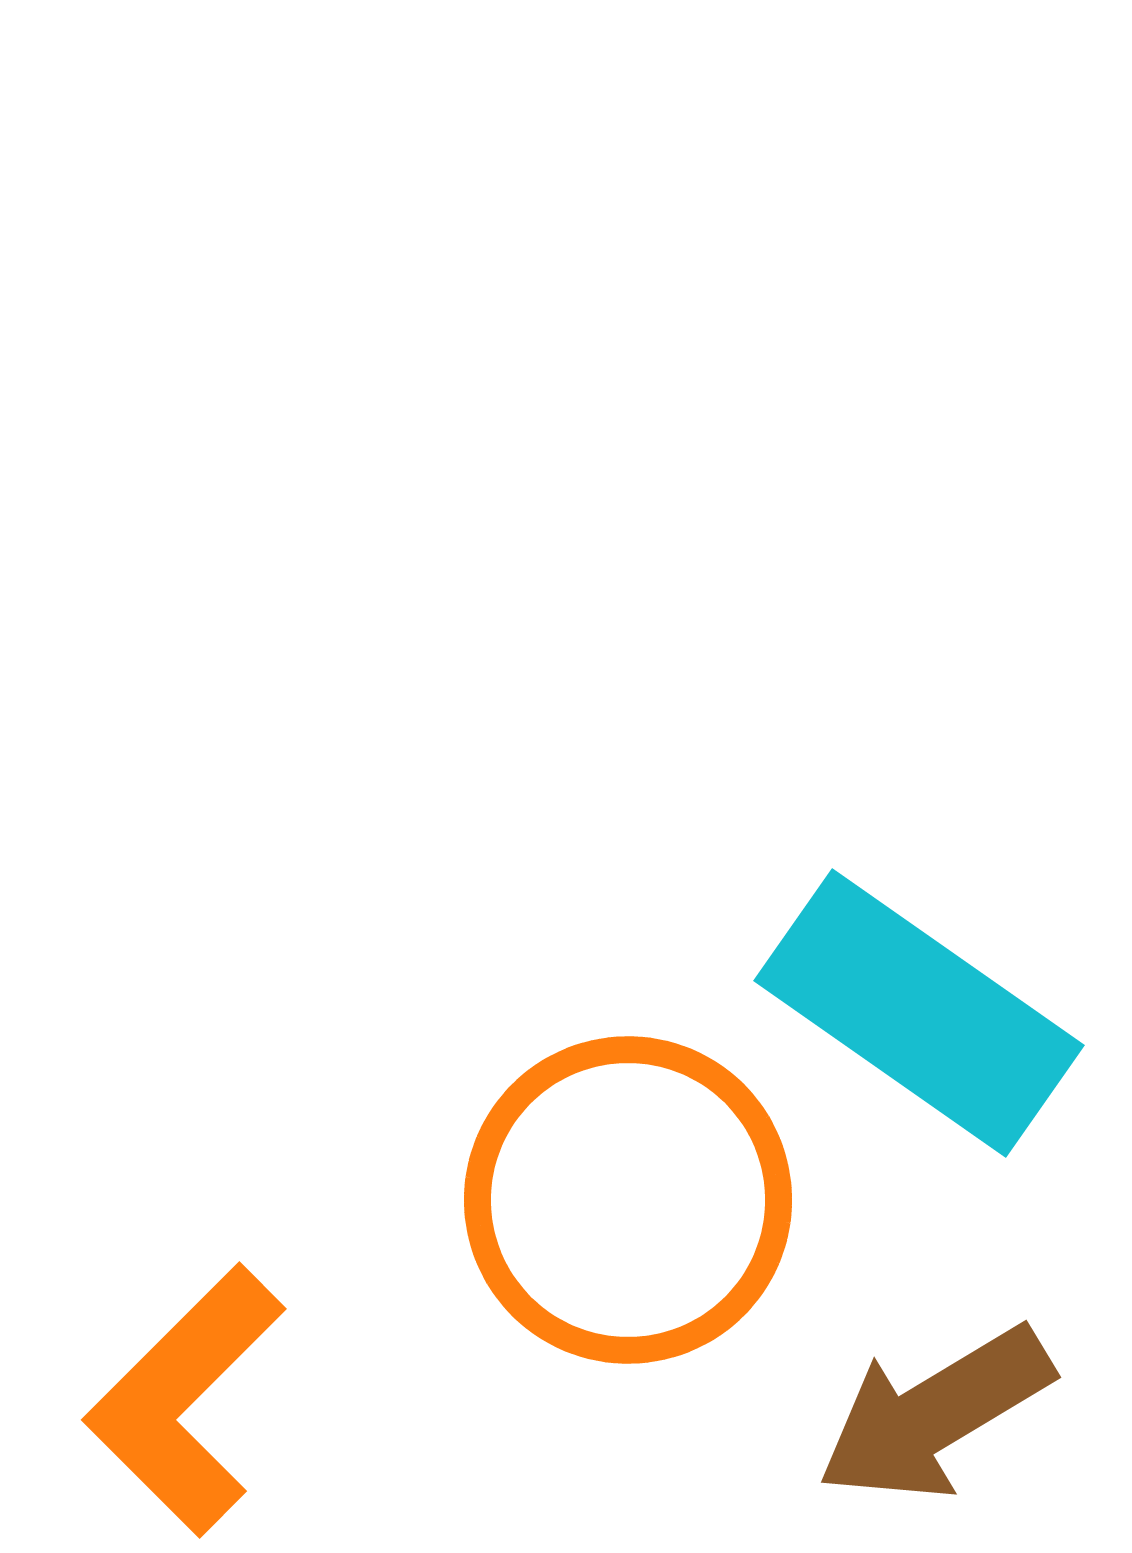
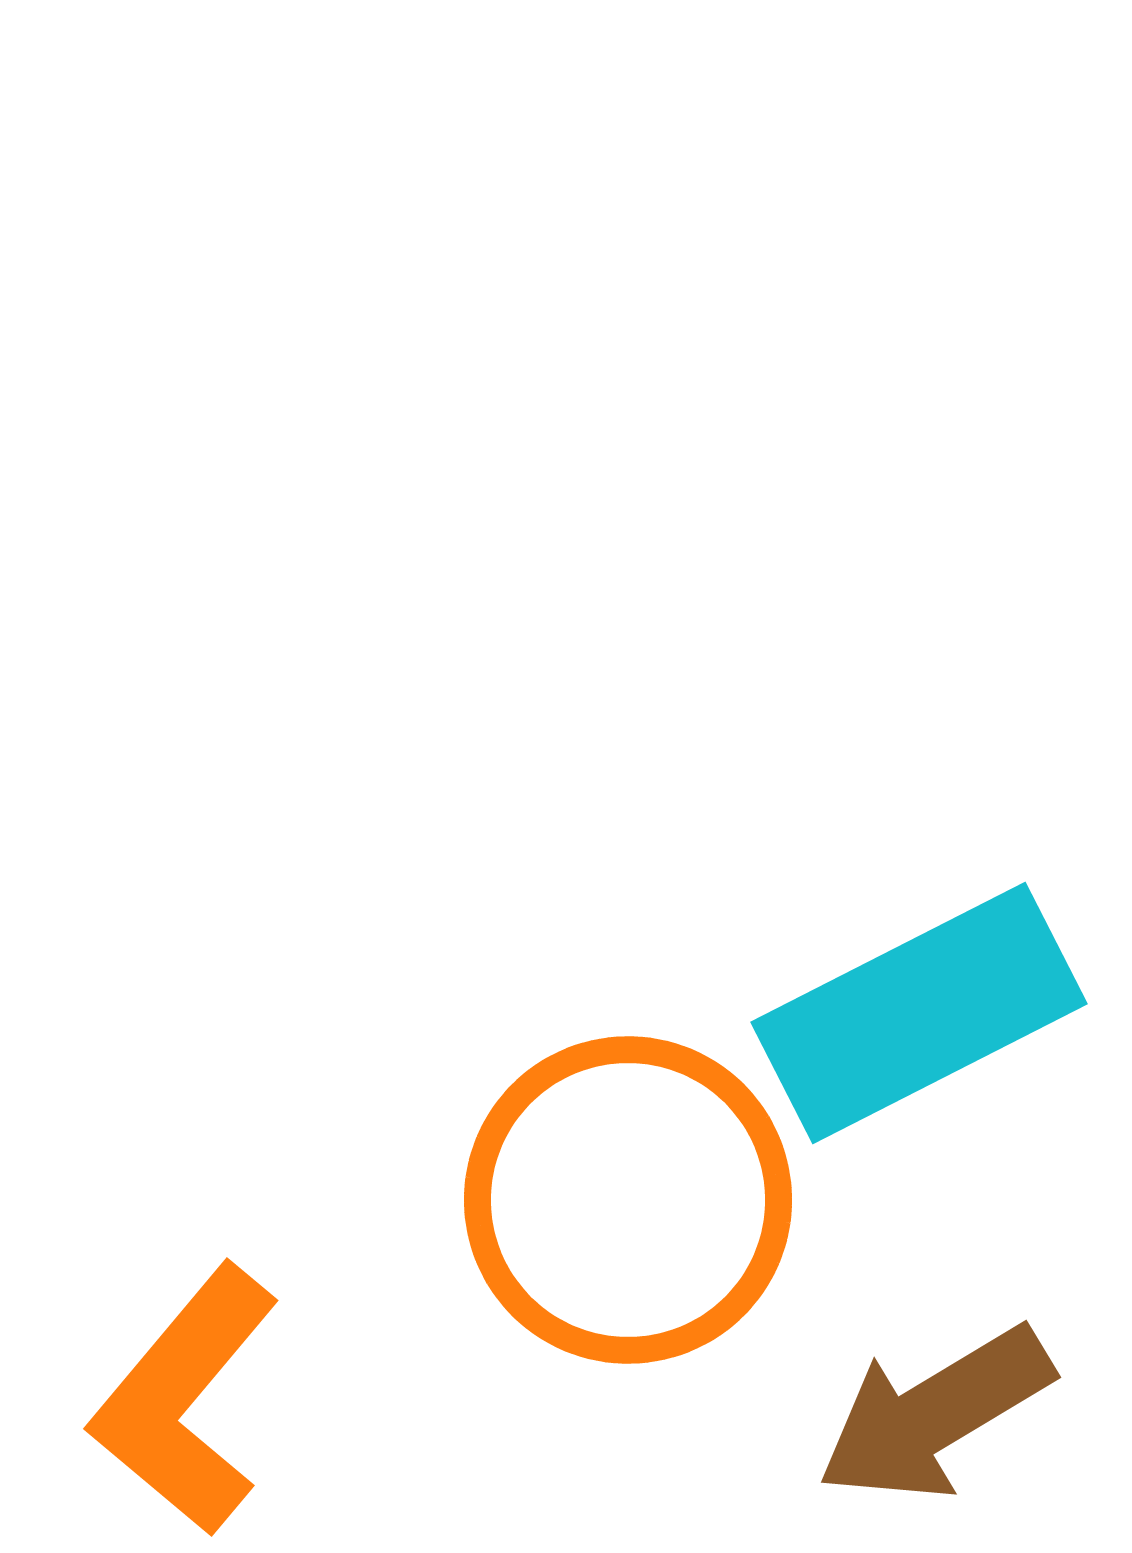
cyan rectangle: rotated 62 degrees counterclockwise
orange L-shape: rotated 5 degrees counterclockwise
